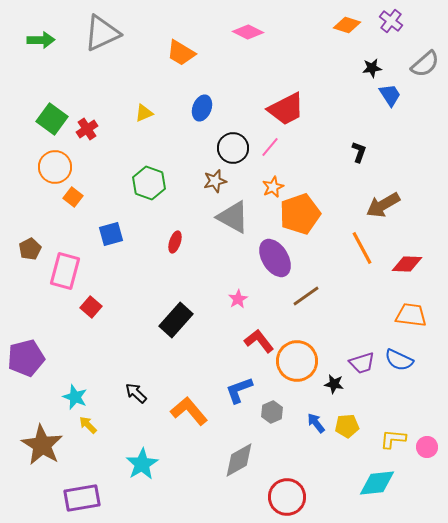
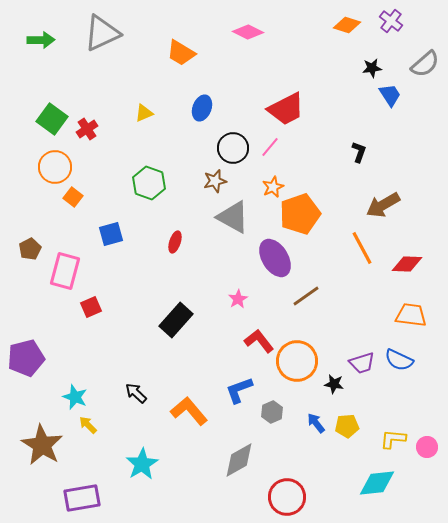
red square at (91, 307): rotated 25 degrees clockwise
